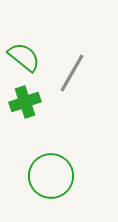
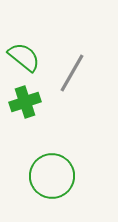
green circle: moved 1 px right
